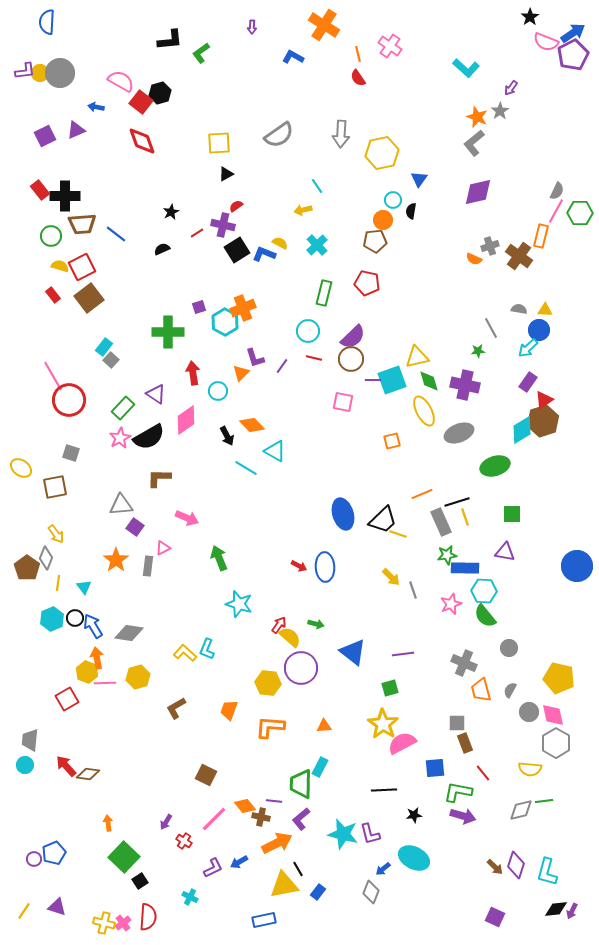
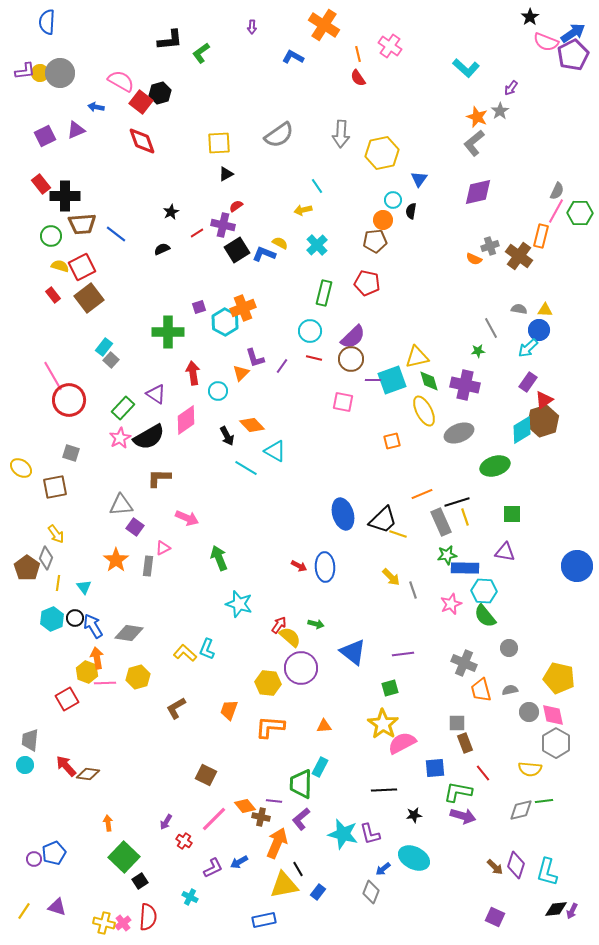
red rectangle at (40, 190): moved 1 px right, 6 px up
cyan circle at (308, 331): moved 2 px right
gray semicircle at (510, 690): rotated 49 degrees clockwise
orange arrow at (277, 843): rotated 40 degrees counterclockwise
